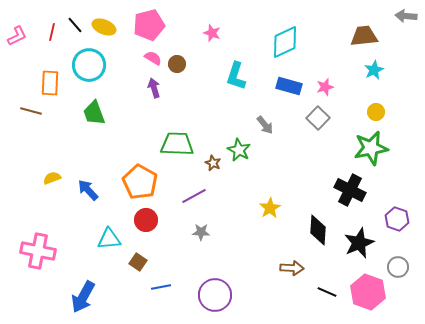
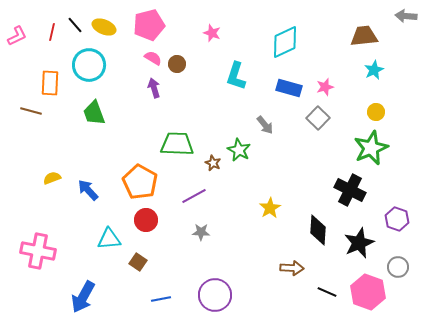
blue rectangle at (289, 86): moved 2 px down
green star at (371, 148): rotated 12 degrees counterclockwise
blue line at (161, 287): moved 12 px down
